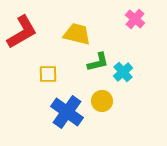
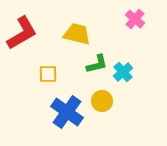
red L-shape: moved 1 px down
green L-shape: moved 1 px left, 2 px down
